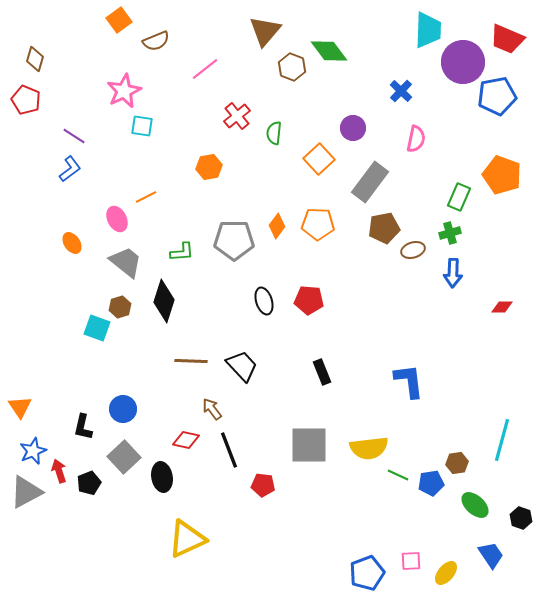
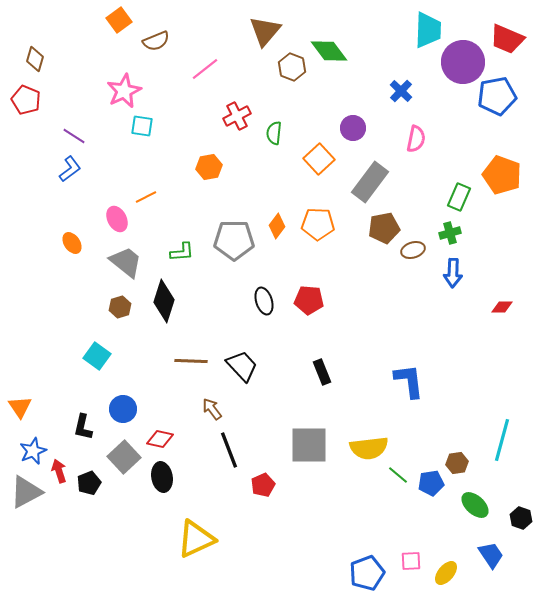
red cross at (237, 116): rotated 12 degrees clockwise
cyan square at (97, 328): moved 28 px down; rotated 16 degrees clockwise
red diamond at (186, 440): moved 26 px left, 1 px up
green line at (398, 475): rotated 15 degrees clockwise
red pentagon at (263, 485): rotated 30 degrees counterclockwise
yellow triangle at (187, 539): moved 9 px right
